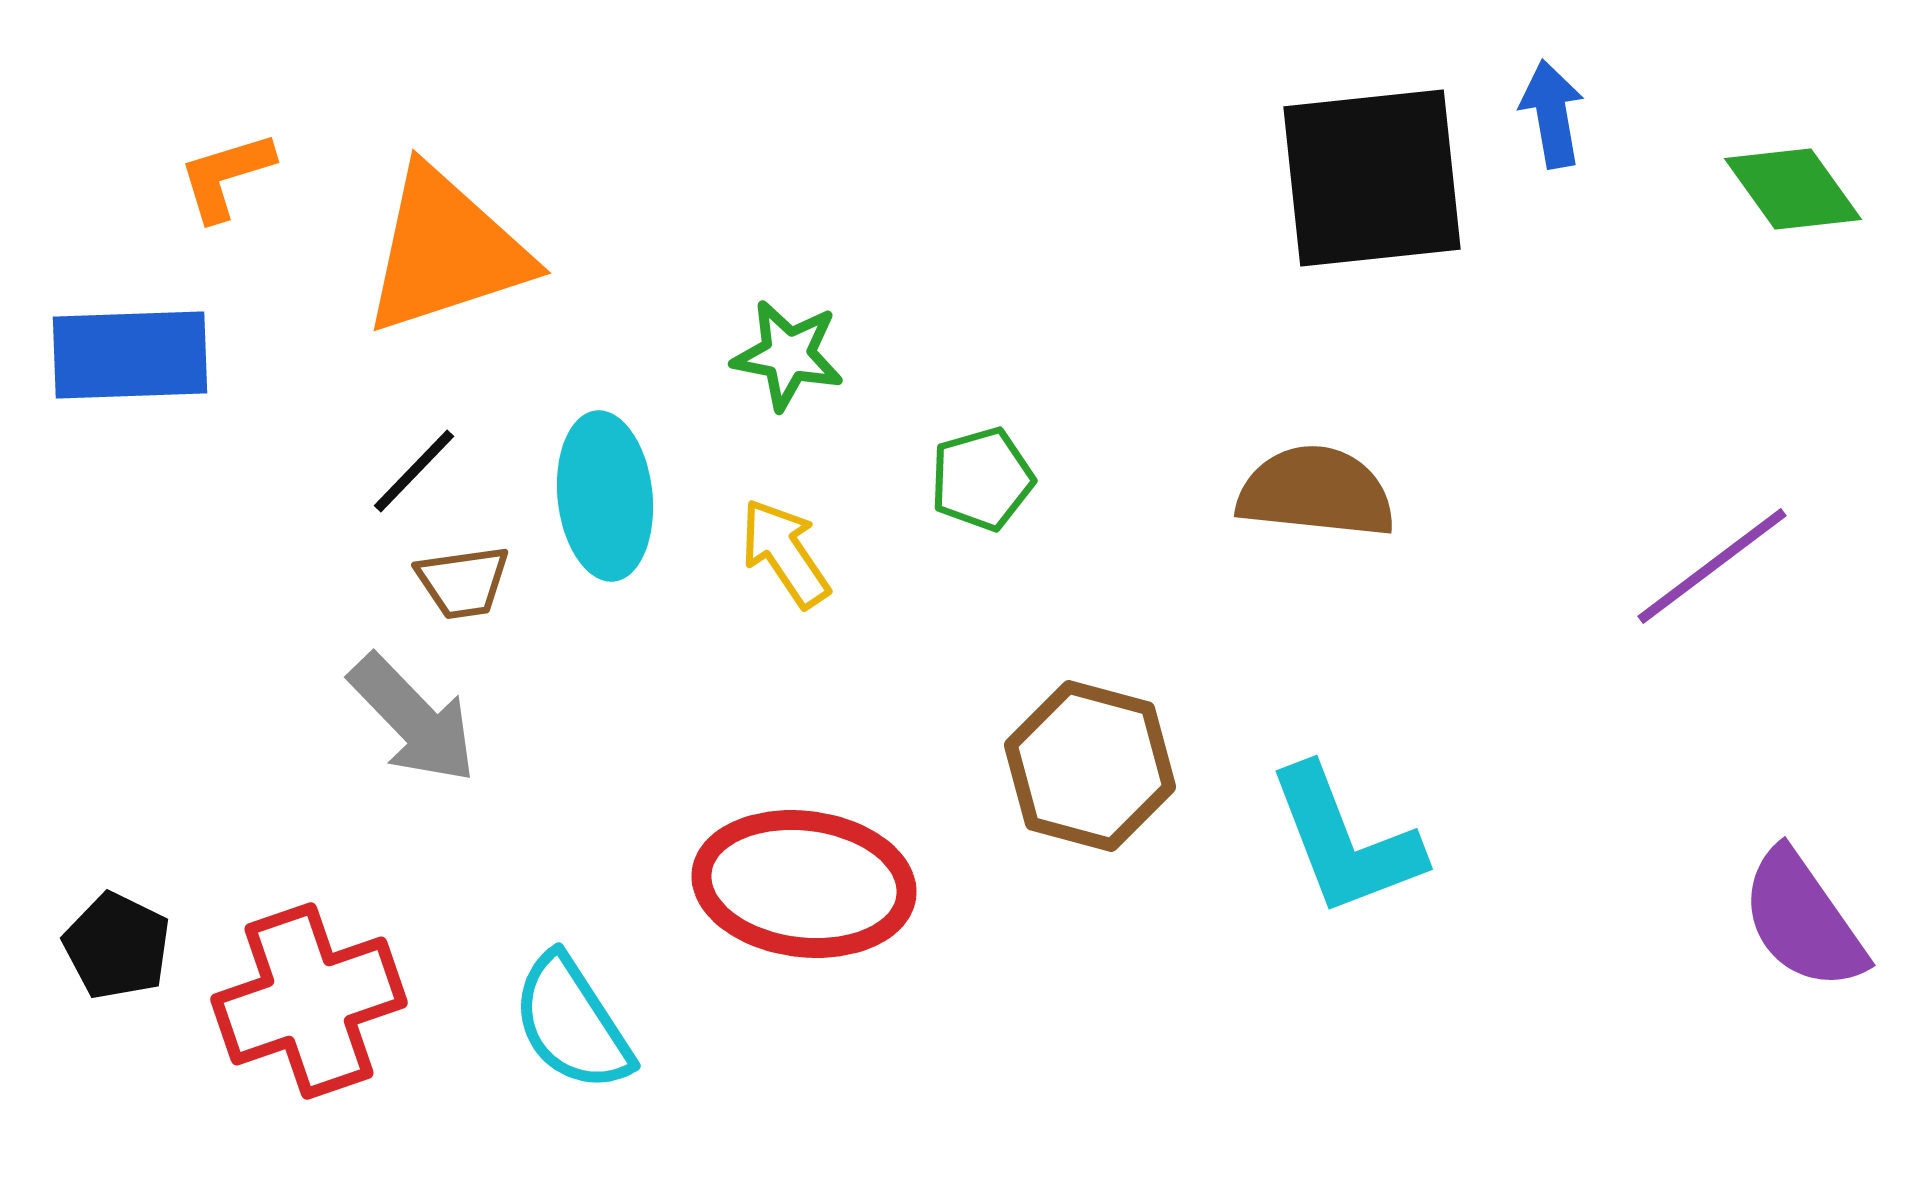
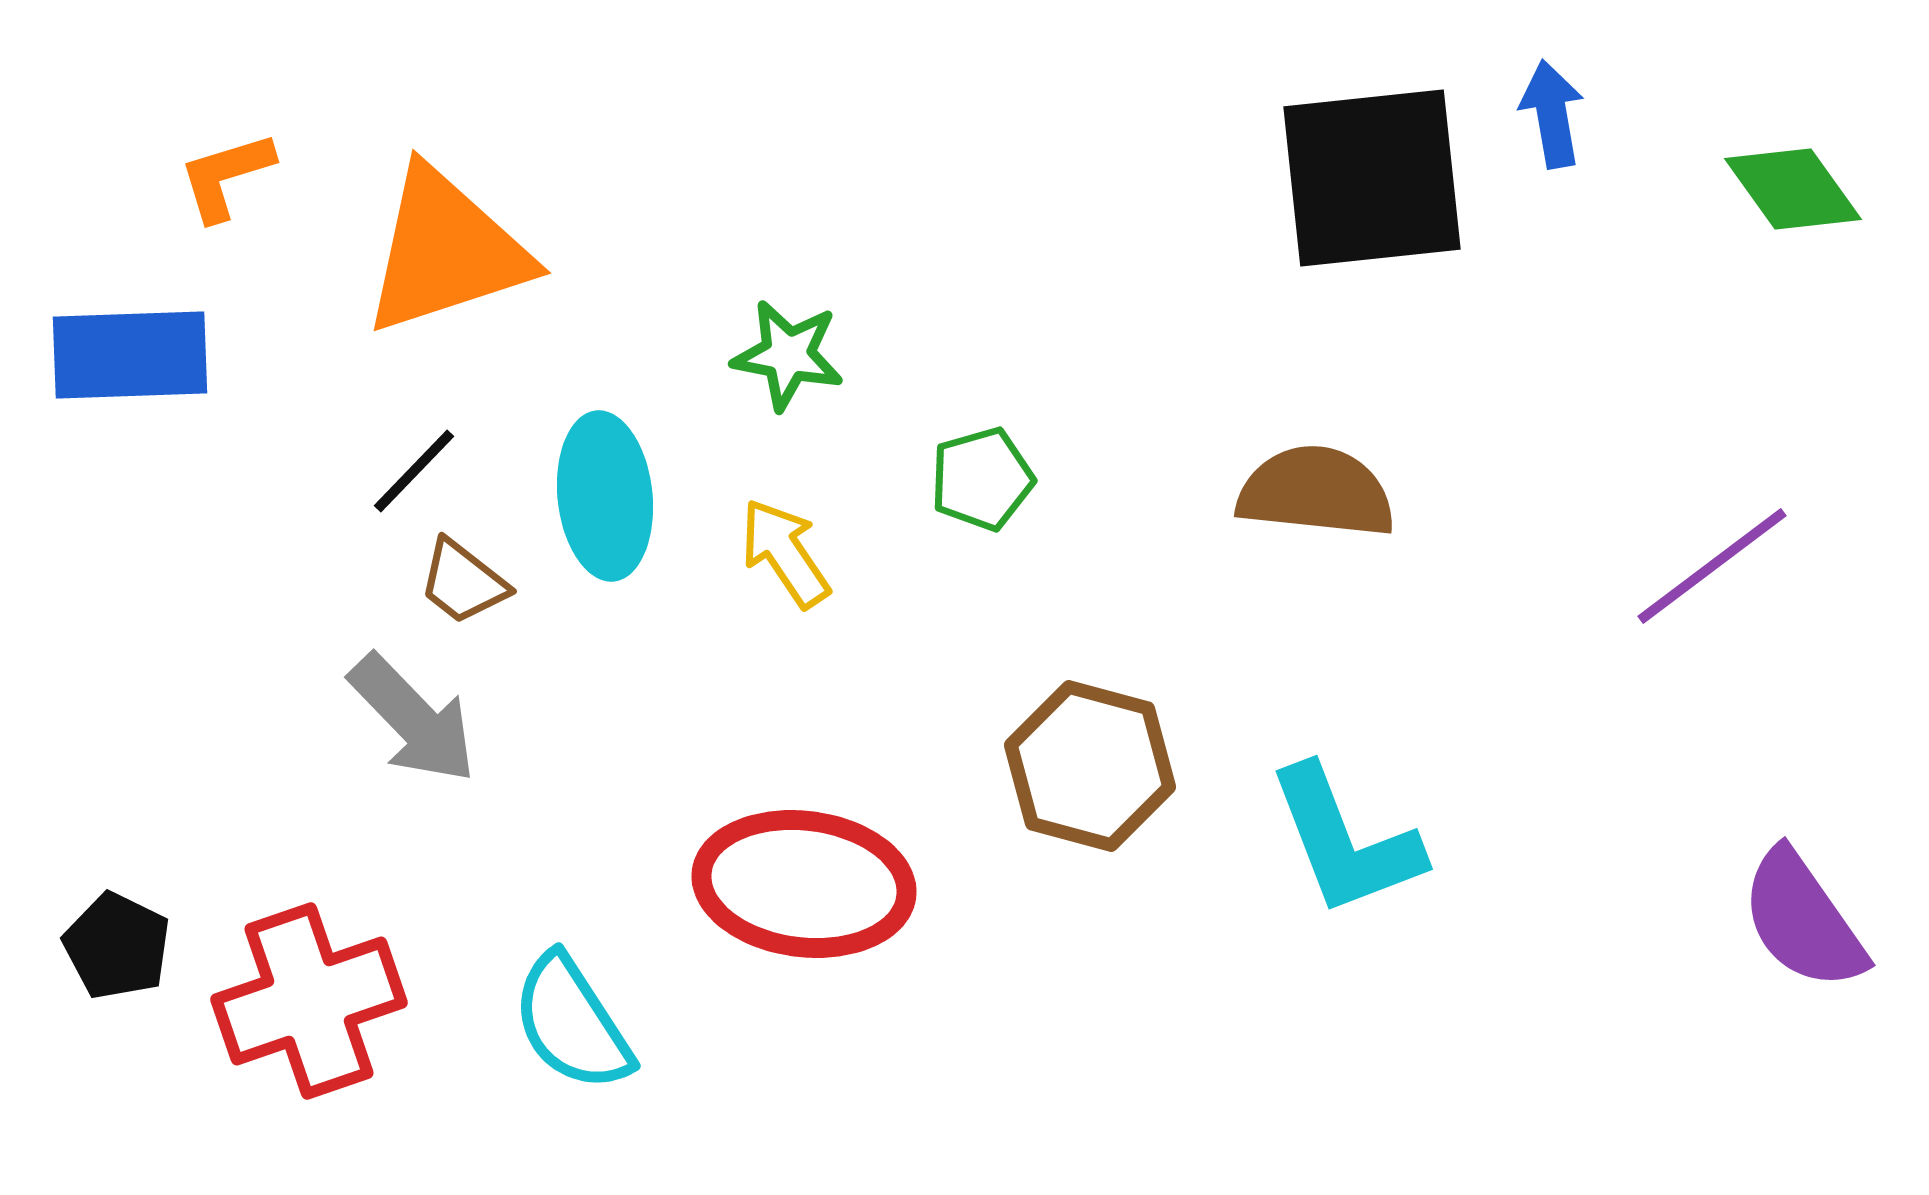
brown trapezoid: rotated 46 degrees clockwise
